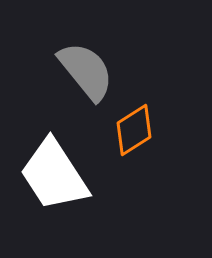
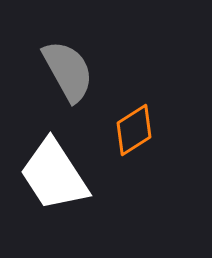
gray semicircle: moved 18 px left; rotated 10 degrees clockwise
